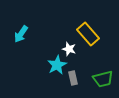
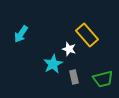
yellow rectangle: moved 1 px left, 1 px down
cyan star: moved 4 px left, 1 px up
gray rectangle: moved 1 px right, 1 px up
